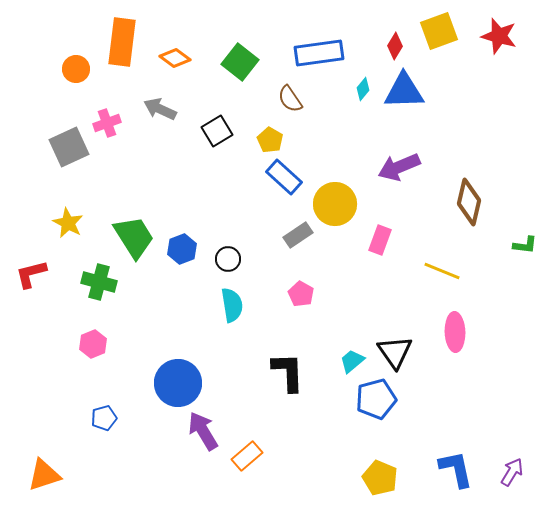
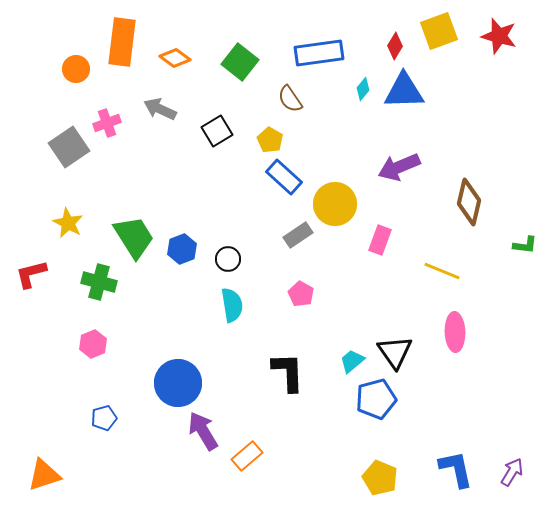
gray square at (69, 147): rotated 9 degrees counterclockwise
